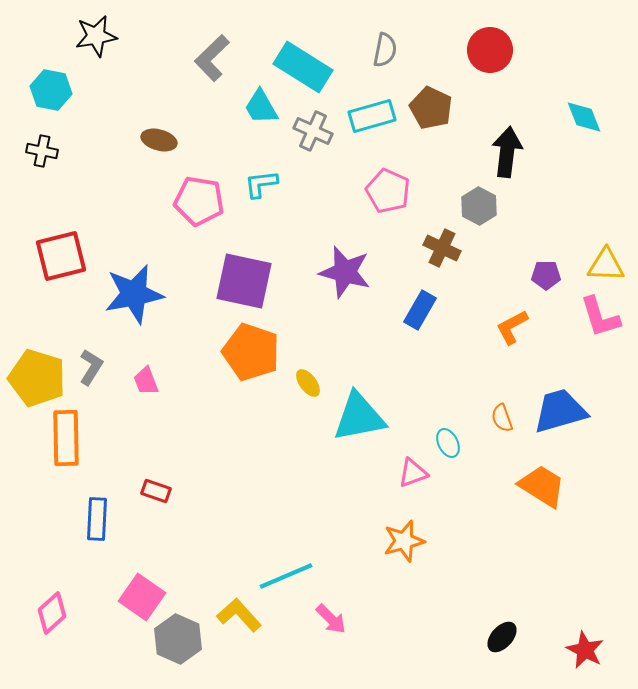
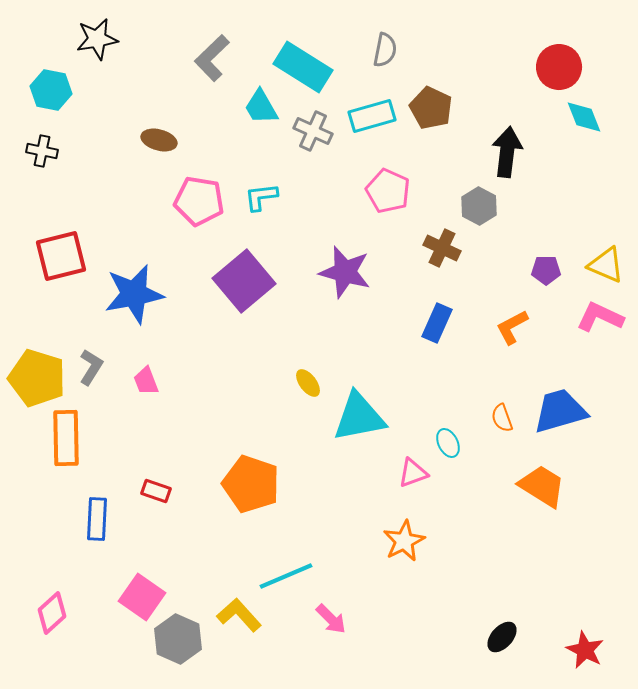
black star at (96, 36): moved 1 px right, 3 px down
red circle at (490, 50): moved 69 px right, 17 px down
cyan L-shape at (261, 184): moved 13 px down
yellow triangle at (606, 265): rotated 21 degrees clockwise
purple pentagon at (546, 275): moved 5 px up
purple square at (244, 281): rotated 38 degrees clockwise
blue rectangle at (420, 310): moved 17 px right, 13 px down; rotated 6 degrees counterclockwise
pink L-shape at (600, 317): rotated 132 degrees clockwise
orange pentagon at (251, 352): moved 132 px down
orange star at (404, 541): rotated 12 degrees counterclockwise
